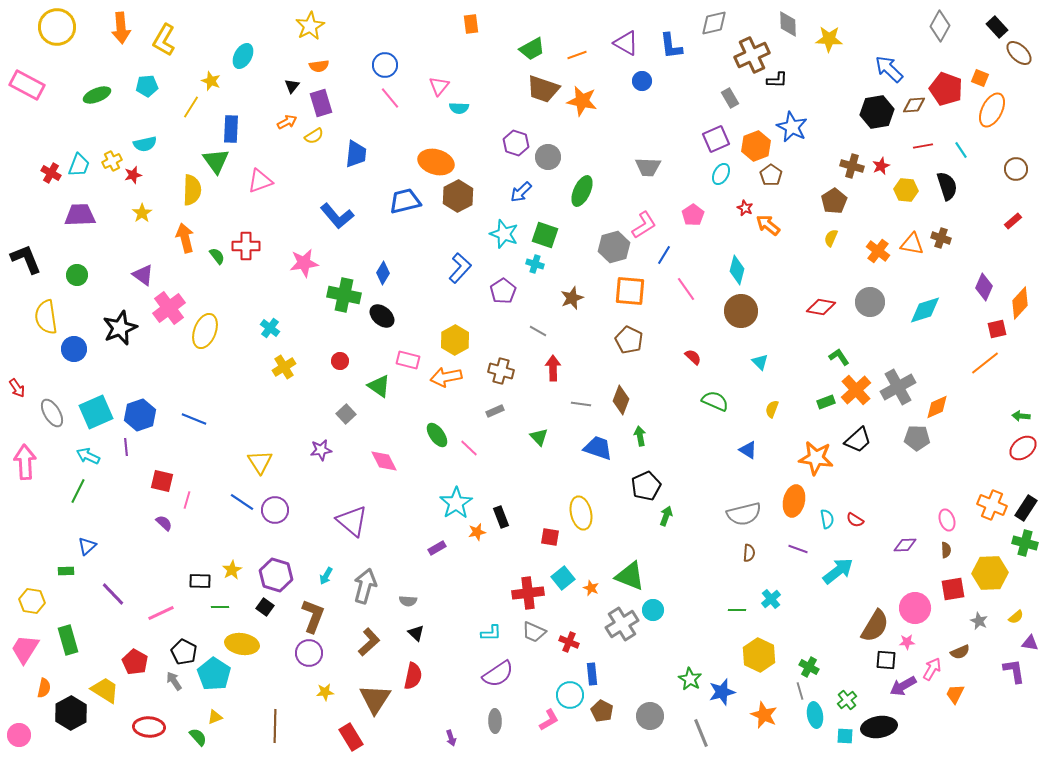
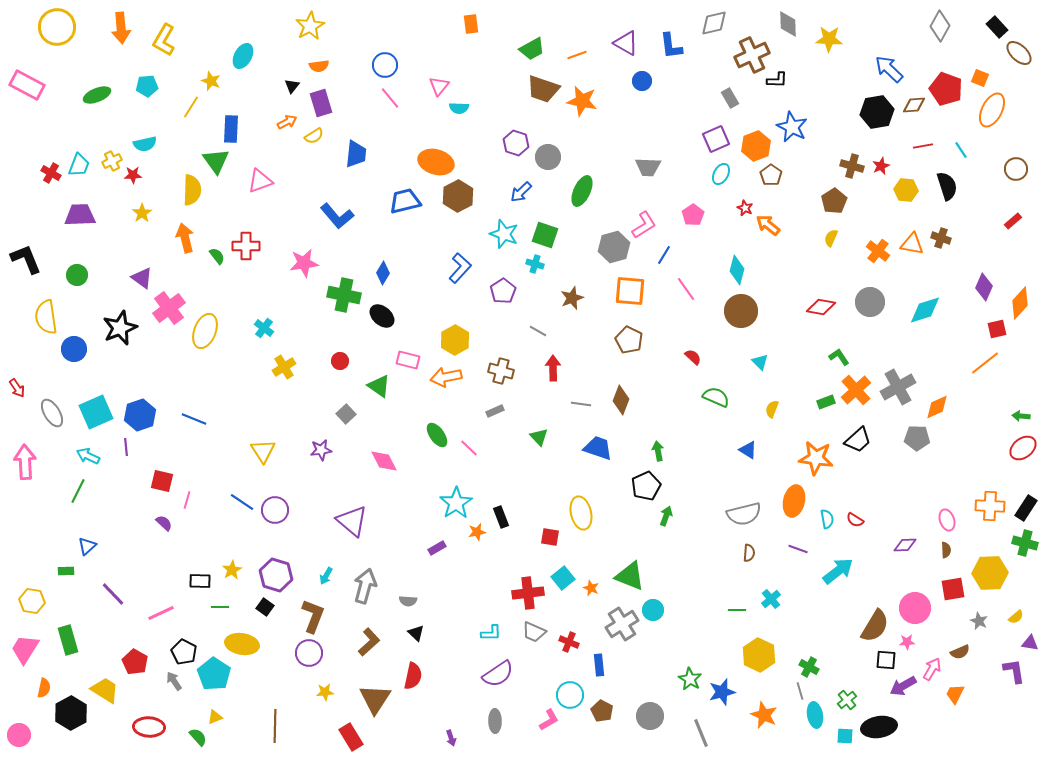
red star at (133, 175): rotated 12 degrees clockwise
purple triangle at (143, 275): moved 1 px left, 3 px down
cyan cross at (270, 328): moved 6 px left
green semicircle at (715, 401): moved 1 px right, 4 px up
green arrow at (640, 436): moved 18 px right, 15 px down
yellow triangle at (260, 462): moved 3 px right, 11 px up
orange cross at (992, 505): moved 2 px left, 1 px down; rotated 20 degrees counterclockwise
blue rectangle at (592, 674): moved 7 px right, 9 px up
